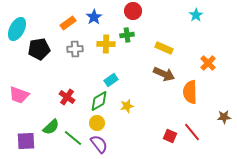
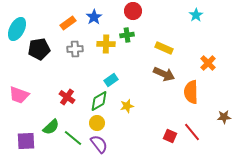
orange semicircle: moved 1 px right
